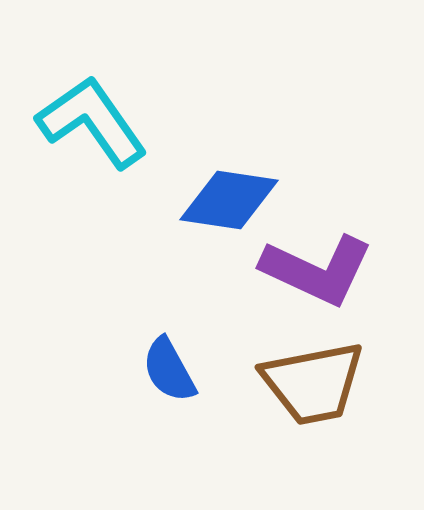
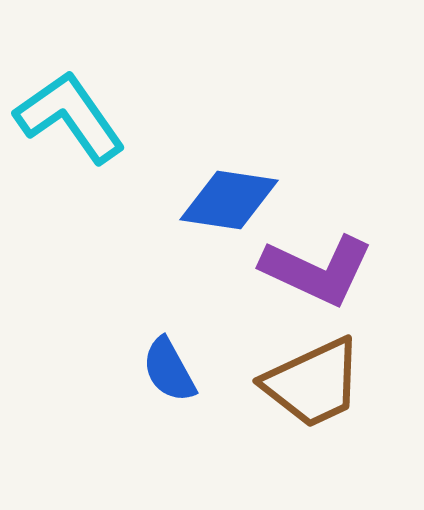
cyan L-shape: moved 22 px left, 5 px up
brown trapezoid: rotated 14 degrees counterclockwise
